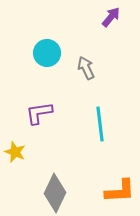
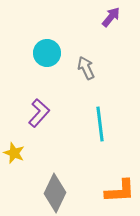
purple L-shape: rotated 140 degrees clockwise
yellow star: moved 1 px left, 1 px down
